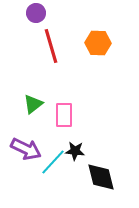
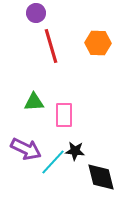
green triangle: moved 1 px right, 2 px up; rotated 35 degrees clockwise
